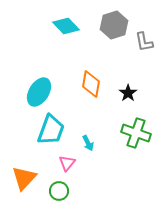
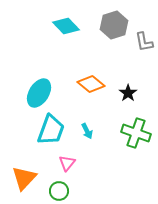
orange diamond: rotated 60 degrees counterclockwise
cyan ellipse: moved 1 px down
cyan arrow: moved 1 px left, 12 px up
